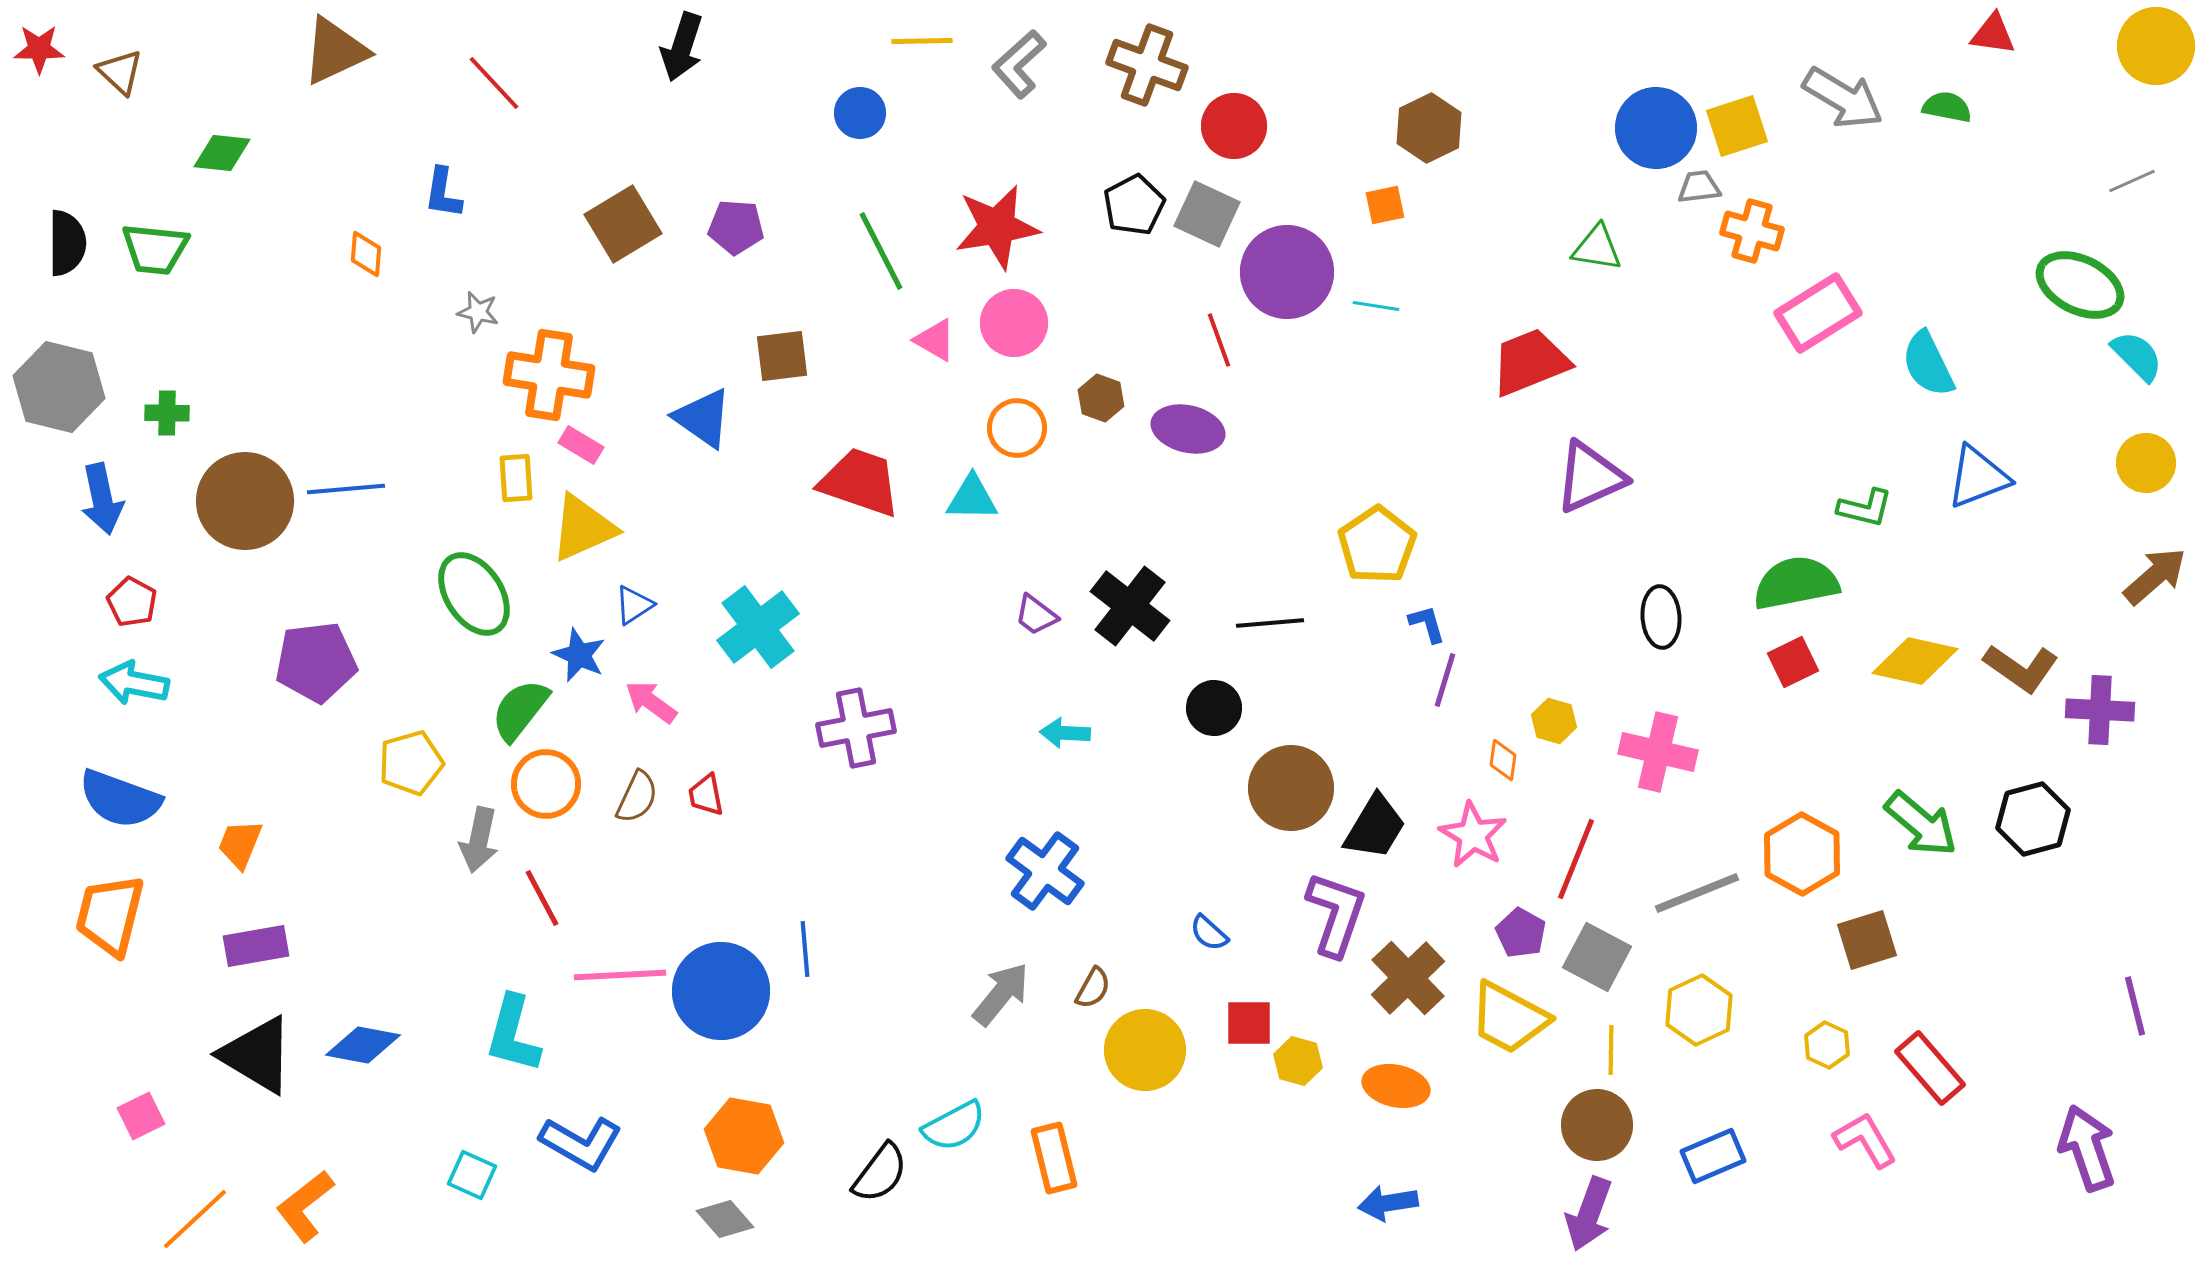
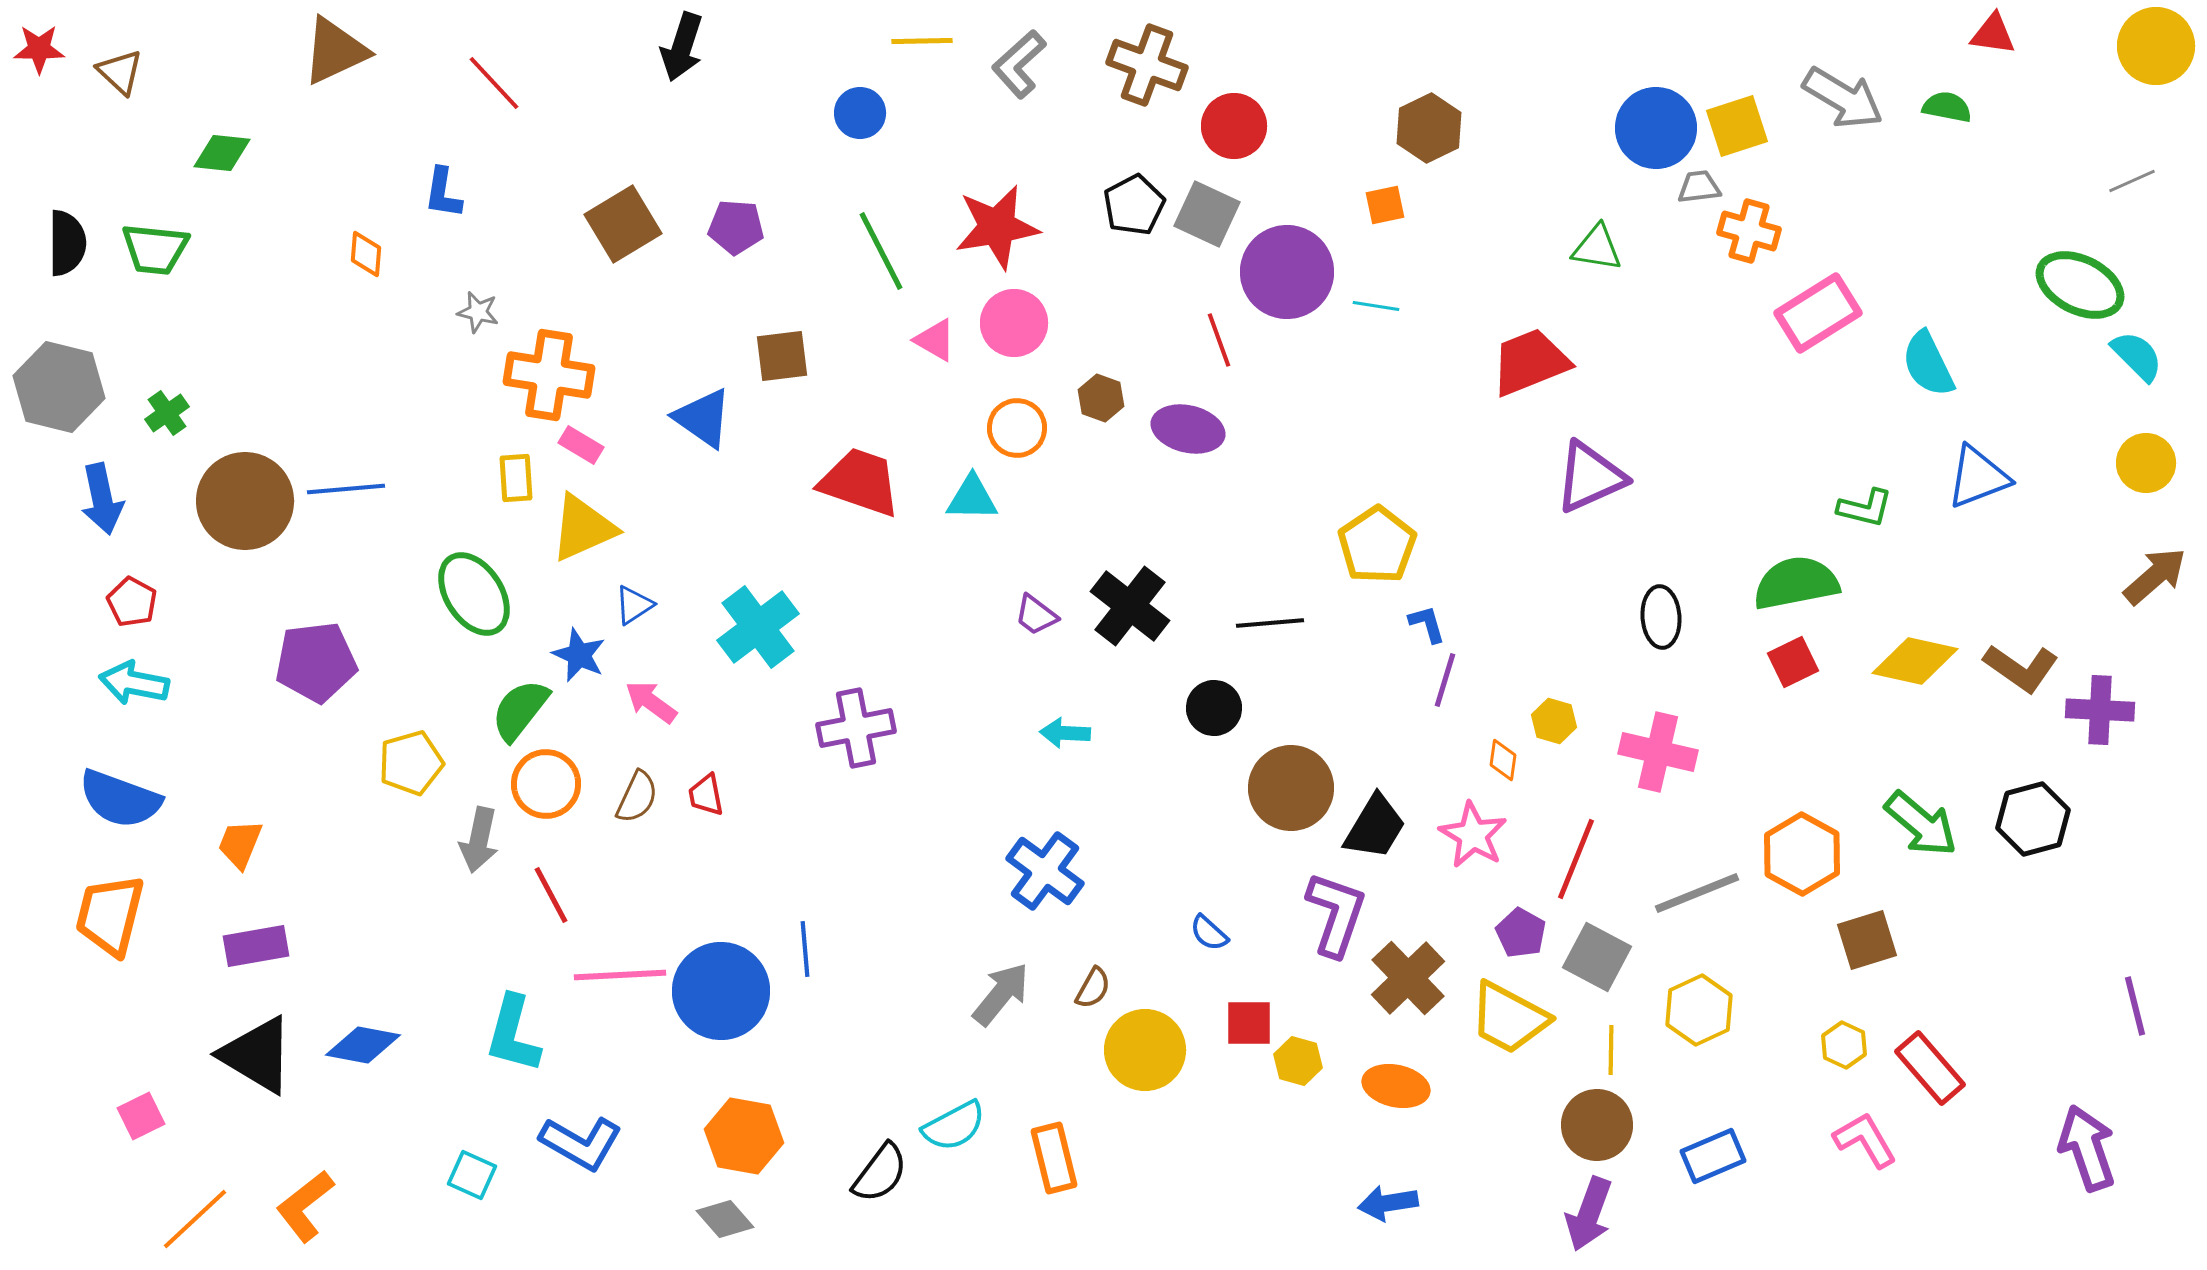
orange cross at (1752, 231): moved 3 px left
green cross at (167, 413): rotated 36 degrees counterclockwise
red line at (542, 898): moved 9 px right, 3 px up
yellow hexagon at (1827, 1045): moved 17 px right
